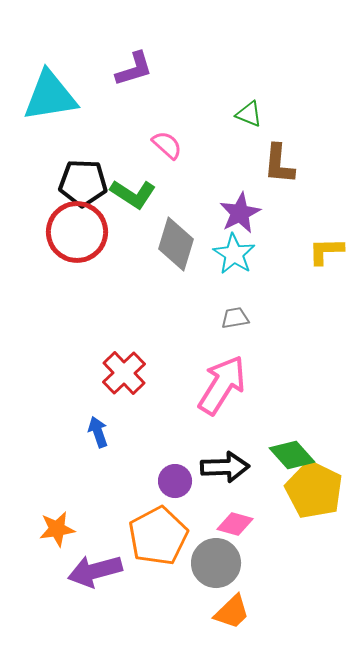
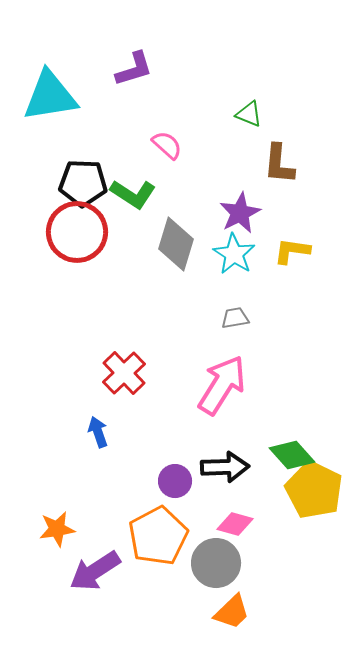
yellow L-shape: moved 34 px left; rotated 9 degrees clockwise
purple arrow: rotated 18 degrees counterclockwise
